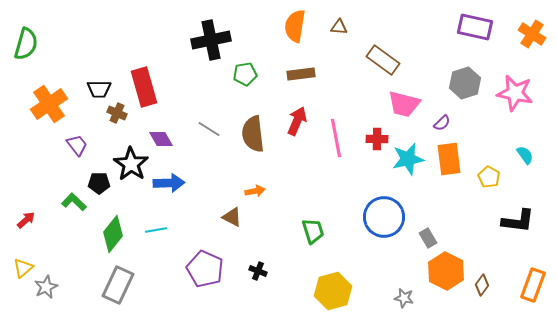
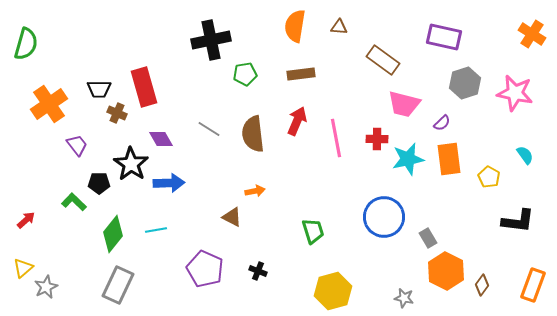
purple rectangle at (475, 27): moved 31 px left, 10 px down
